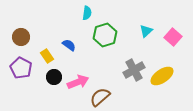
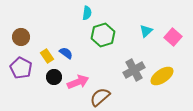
green hexagon: moved 2 px left
blue semicircle: moved 3 px left, 8 px down
